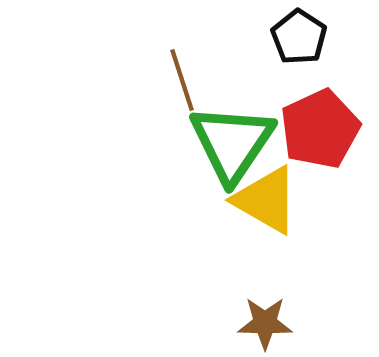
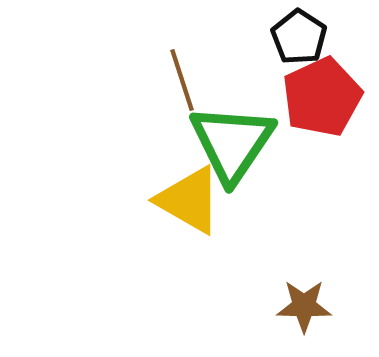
red pentagon: moved 2 px right, 32 px up
yellow triangle: moved 77 px left
brown star: moved 39 px right, 17 px up
